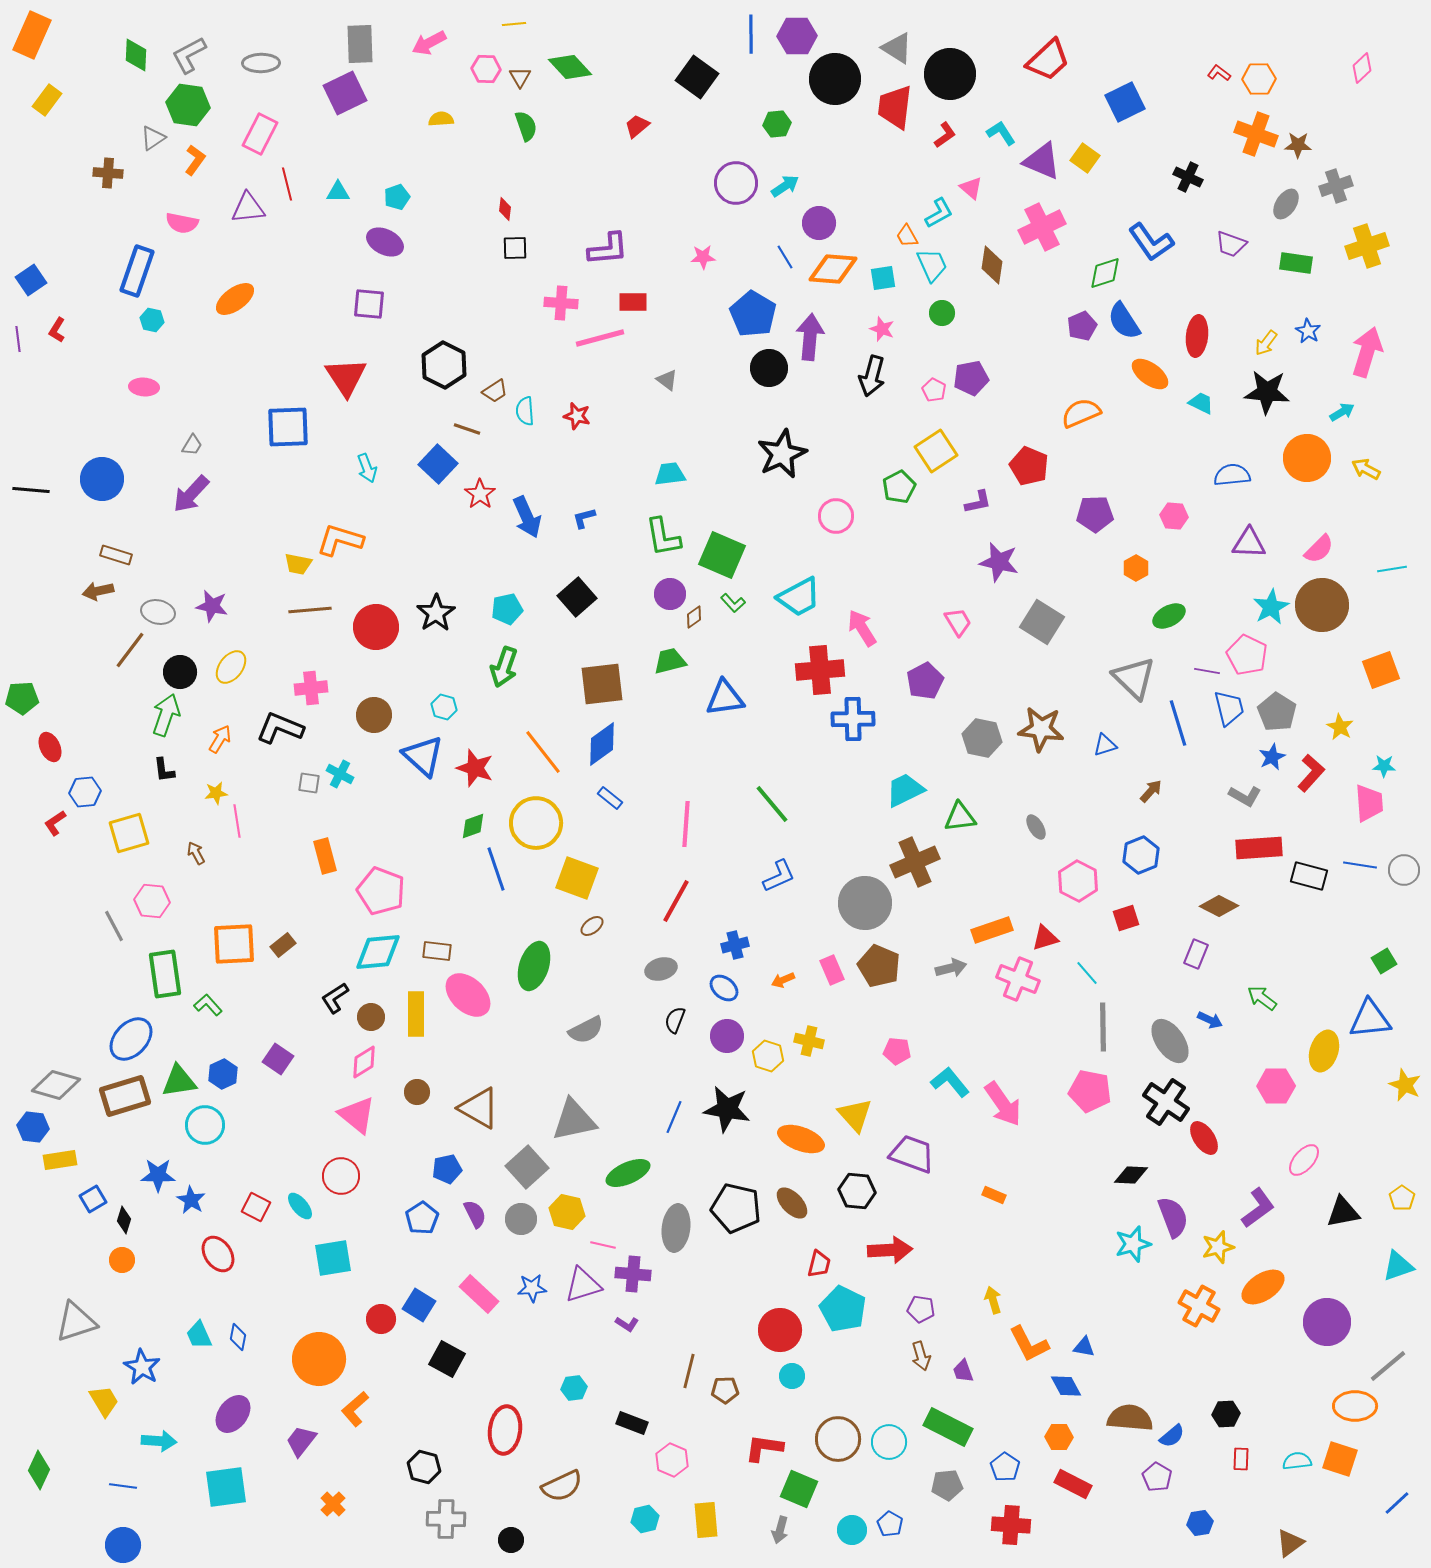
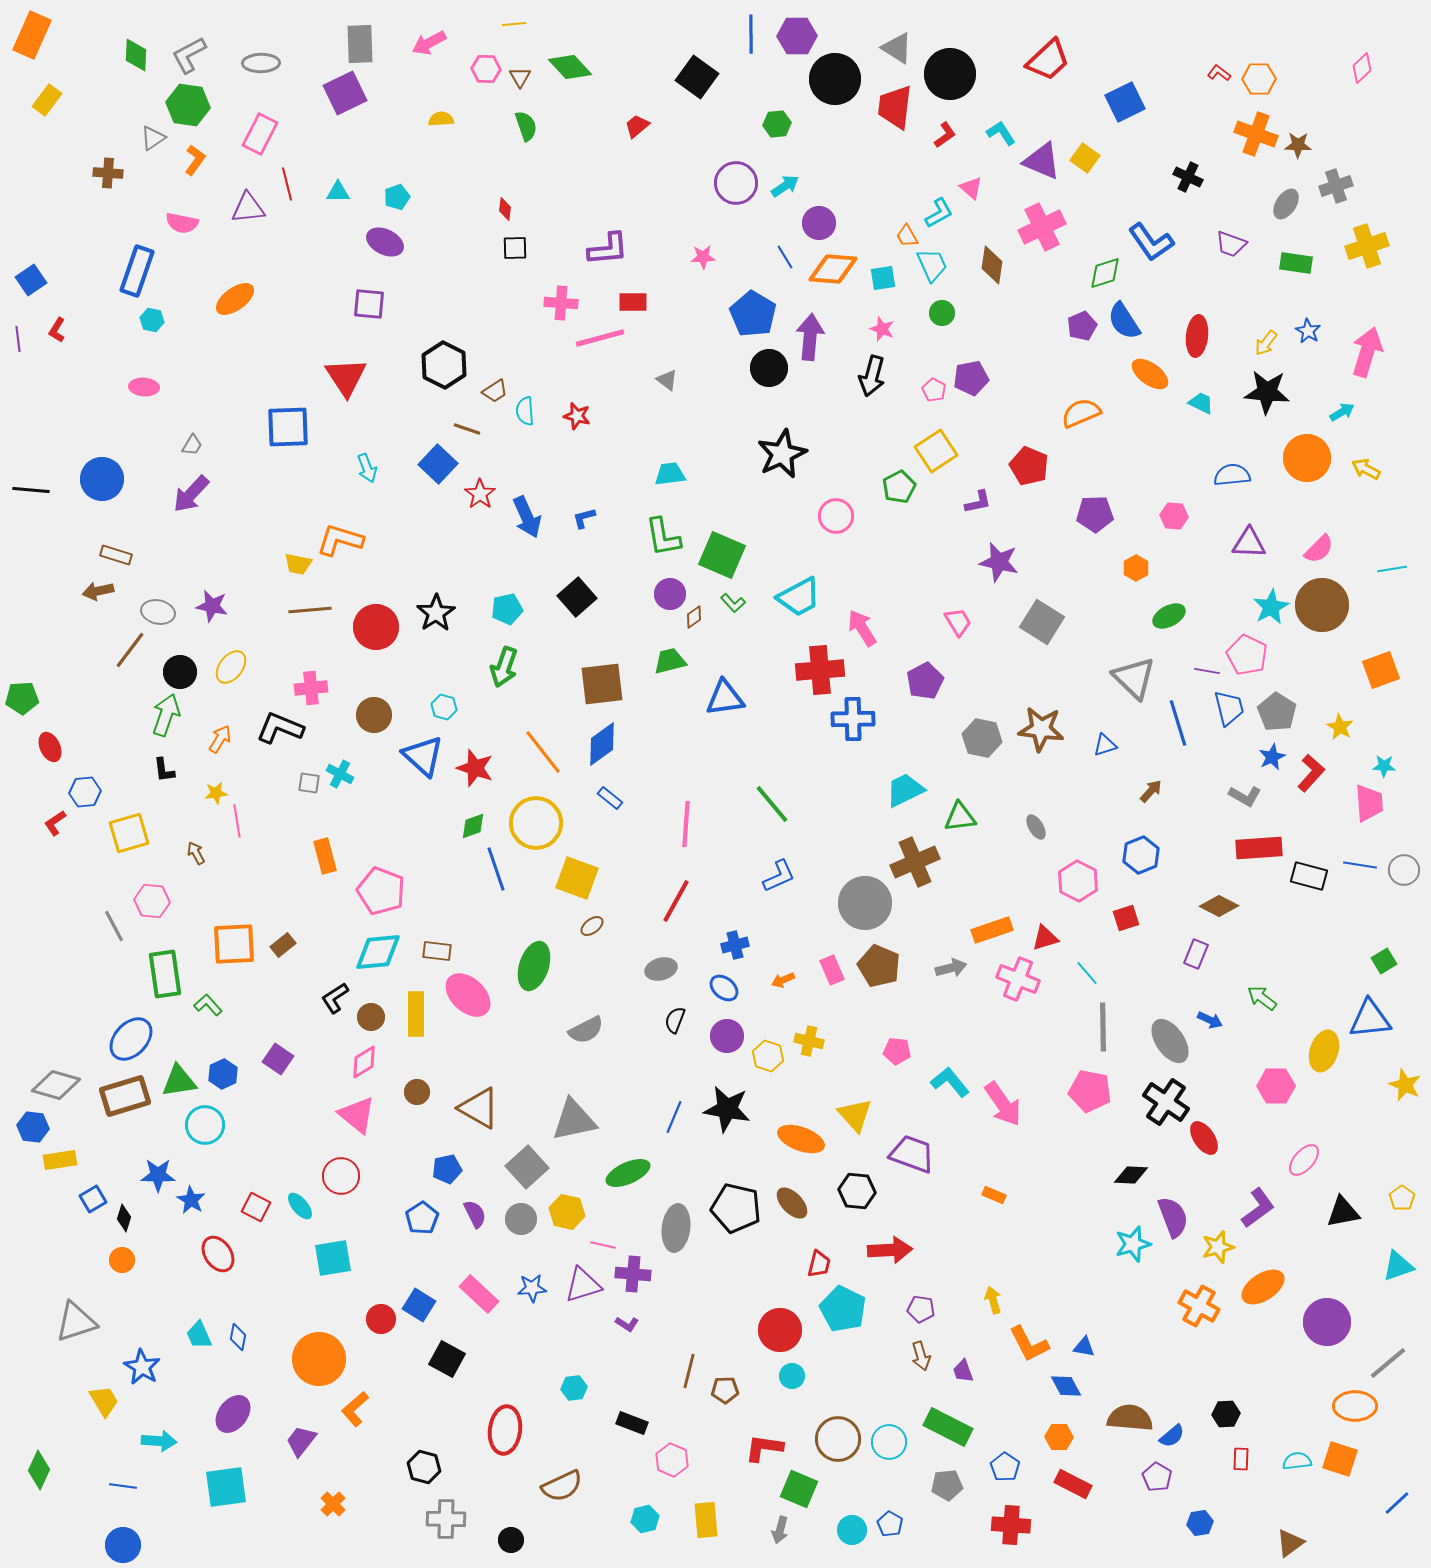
black diamond at (124, 1220): moved 2 px up
gray line at (1388, 1366): moved 3 px up
